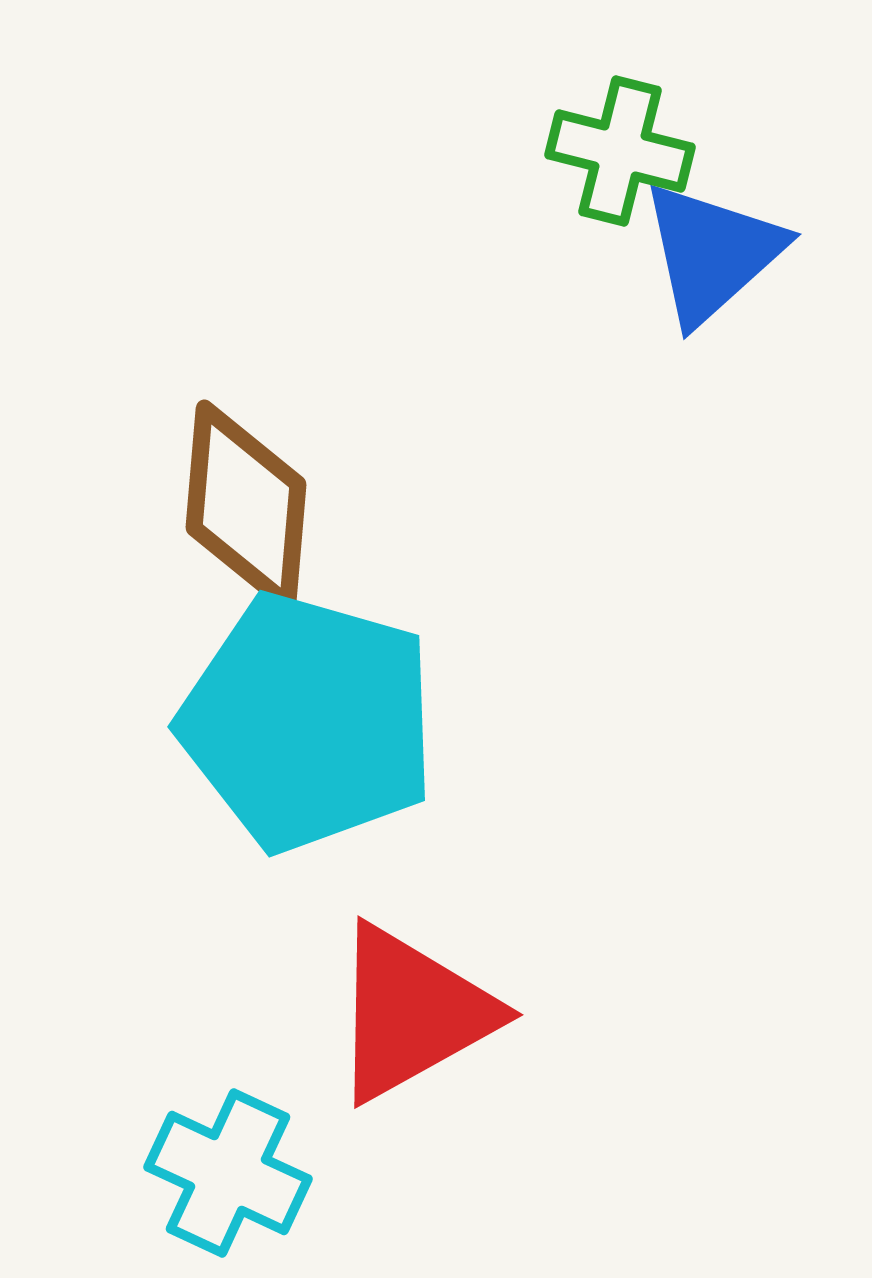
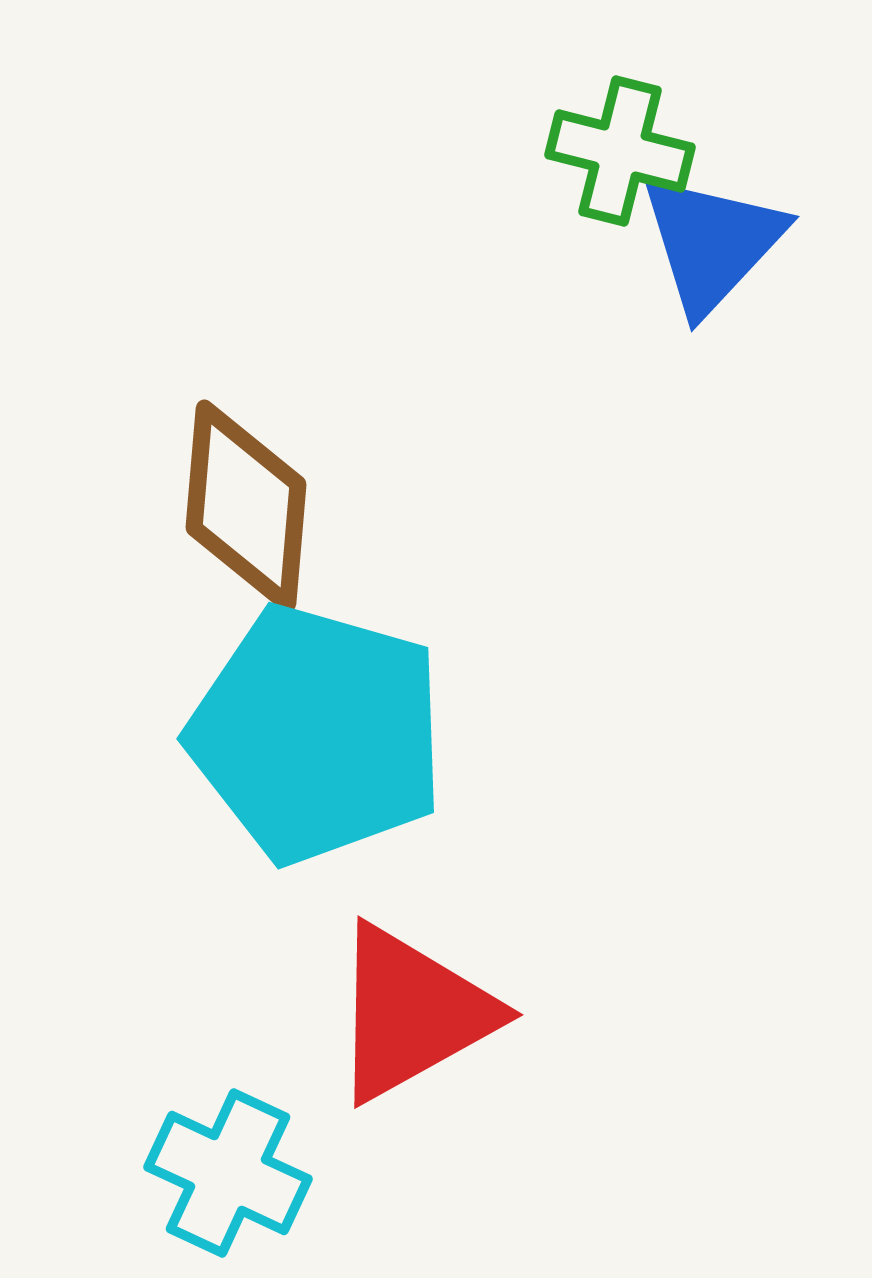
blue triangle: moved 10 px up; rotated 5 degrees counterclockwise
cyan pentagon: moved 9 px right, 12 px down
